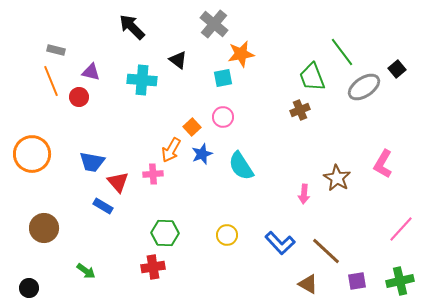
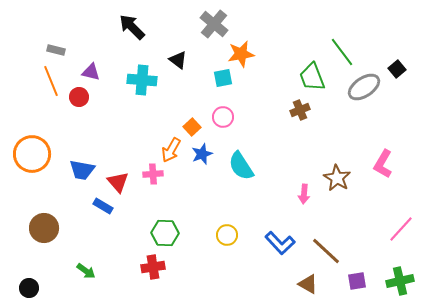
blue trapezoid: moved 10 px left, 8 px down
